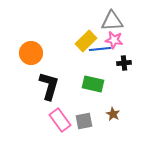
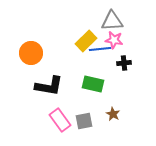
black L-shape: rotated 84 degrees clockwise
